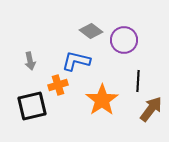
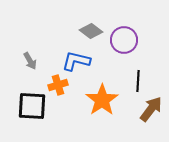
gray arrow: rotated 18 degrees counterclockwise
black square: rotated 16 degrees clockwise
